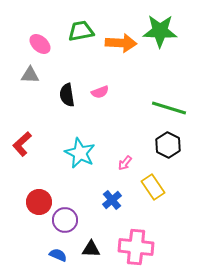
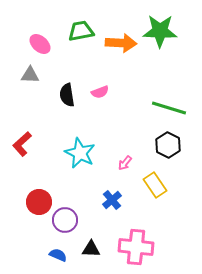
yellow rectangle: moved 2 px right, 2 px up
